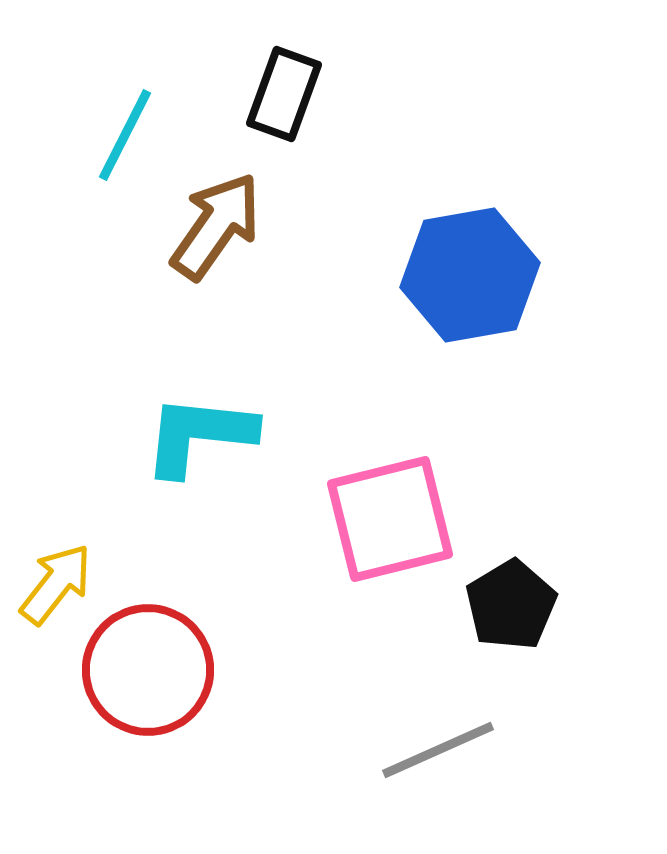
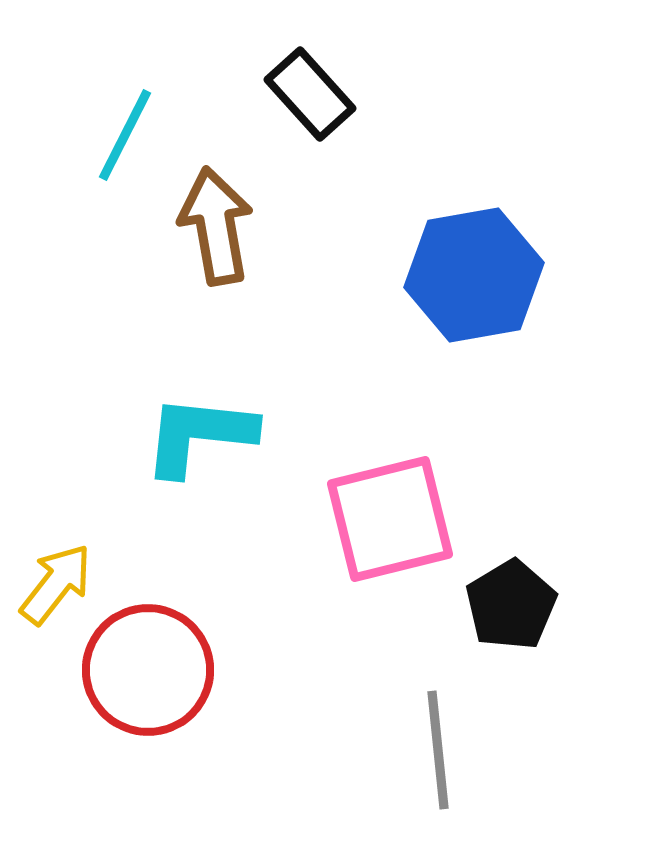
black rectangle: moved 26 px right; rotated 62 degrees counterclockwise
brown arrow: rotated 45 degrees counterclockwise
blue hexagon: moved 4 px right
gray line: rotated 72 degrees counterclockwise
